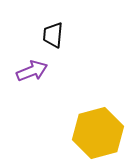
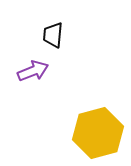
purple arrow: moved 1 px right
